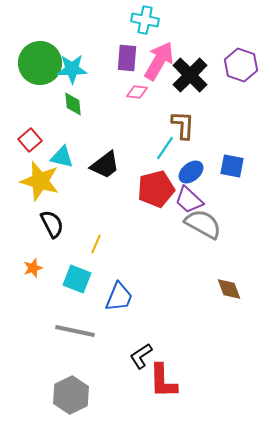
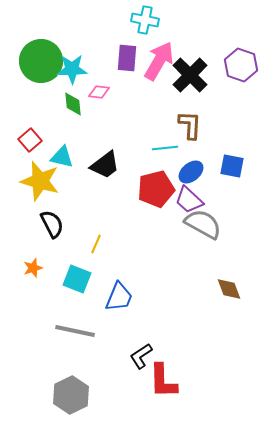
green circle: moved 1 px right, 2 px up
pink diamond: moved 38 px left
brown L-shape: moved 7 px right
cyan line: rotated 50 degrees clockwise
